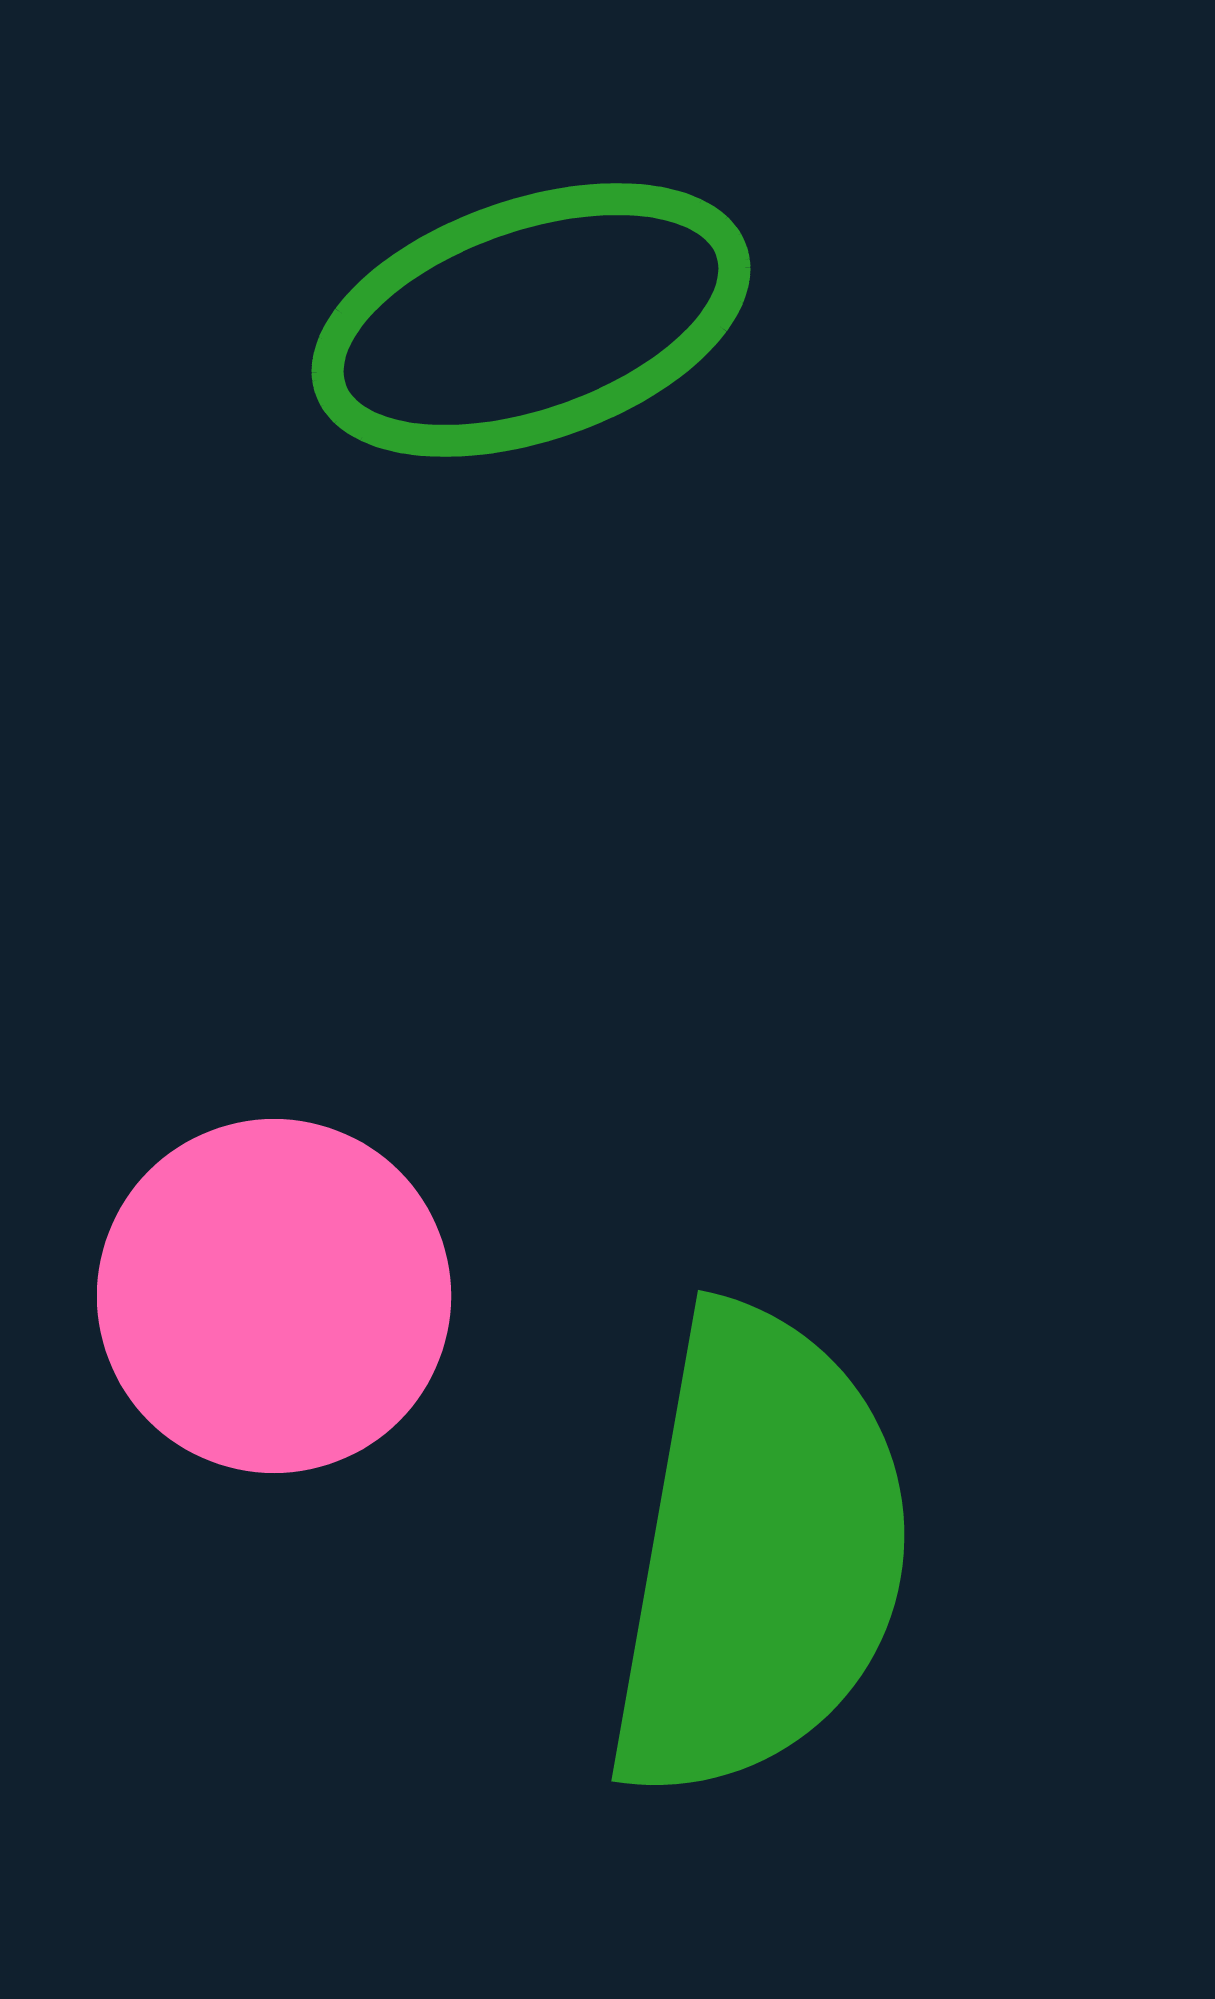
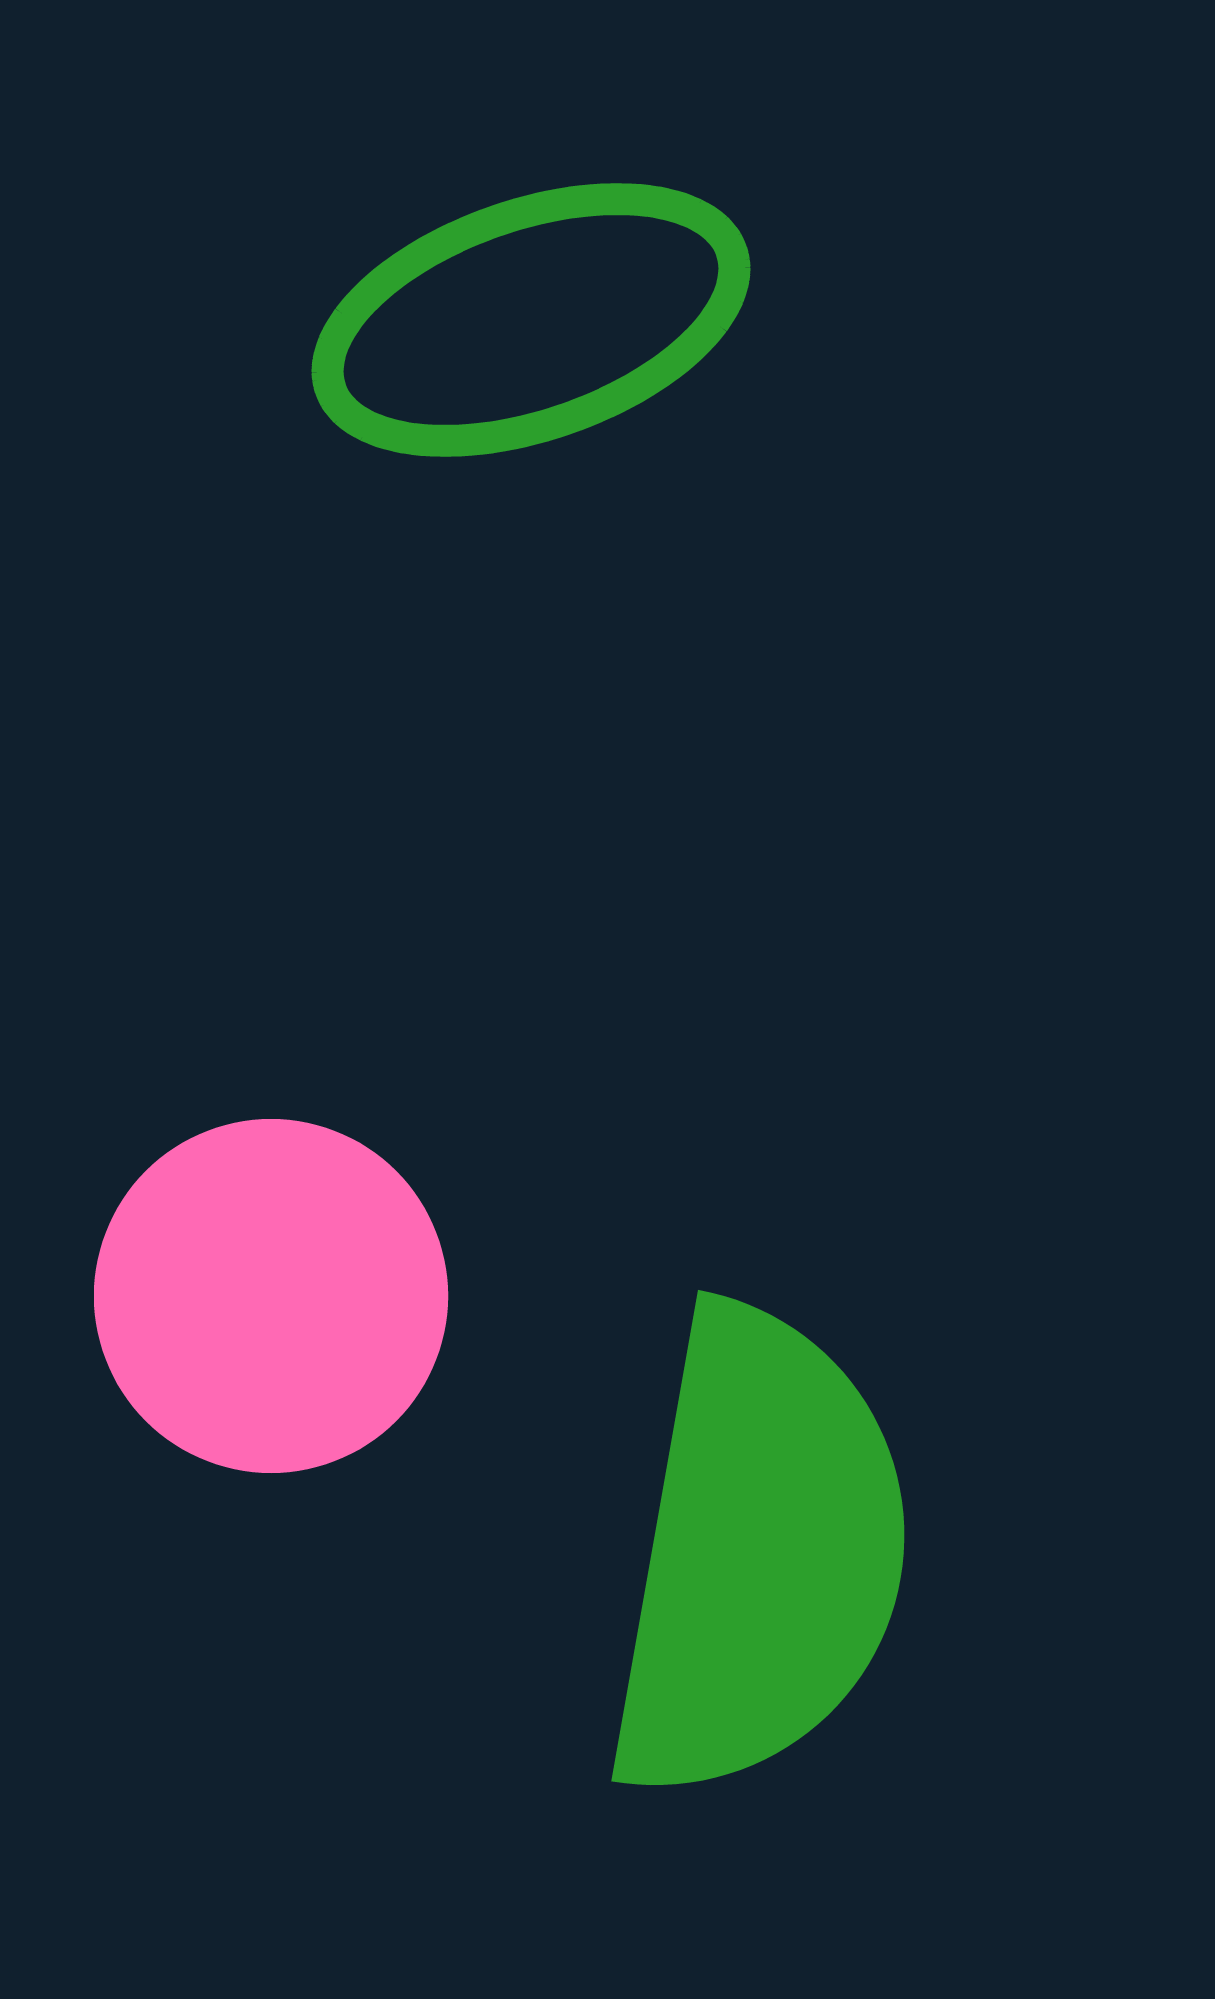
pink circle: moved 3 px left
